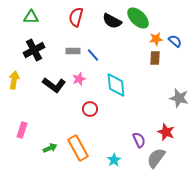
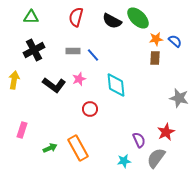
red star: rotated 24 degrees clockwise
cyan star: moved 10 px right, 1 px down; rotated 24 degrees clockwise
